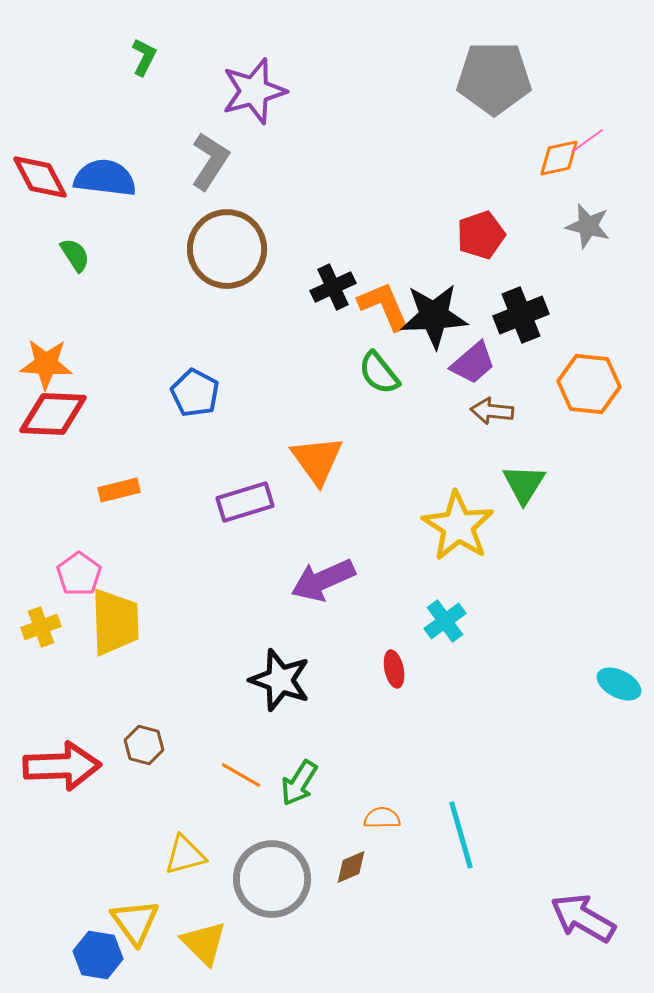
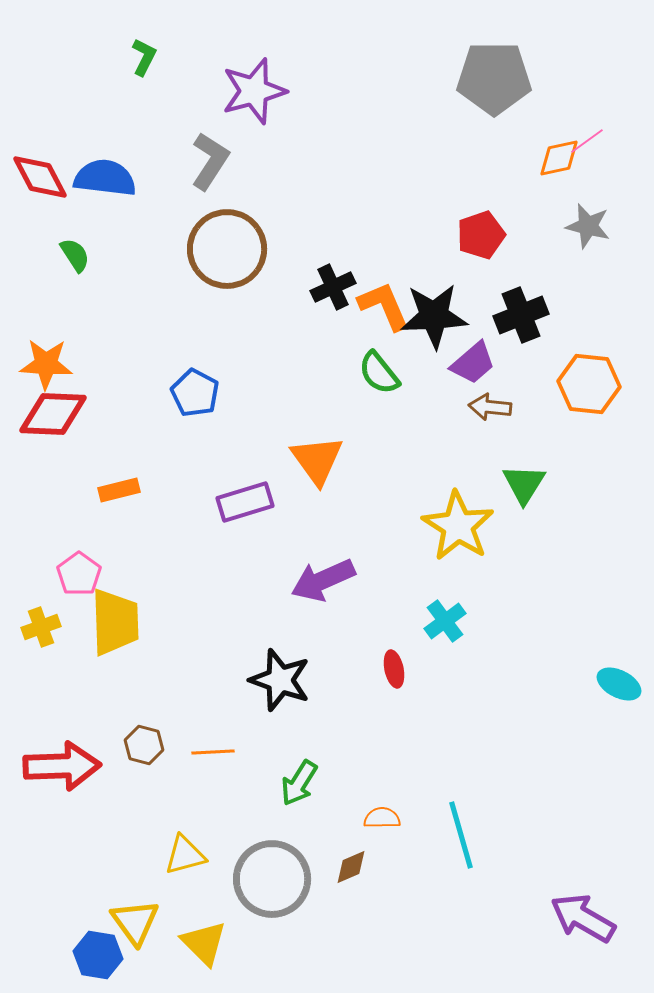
brown arrow at (492, 411): moved 2 px left, 4 px up
orange line at (241, 775): moved 28 px left, 23 px up; rotated 33 degrees counterclockwise
